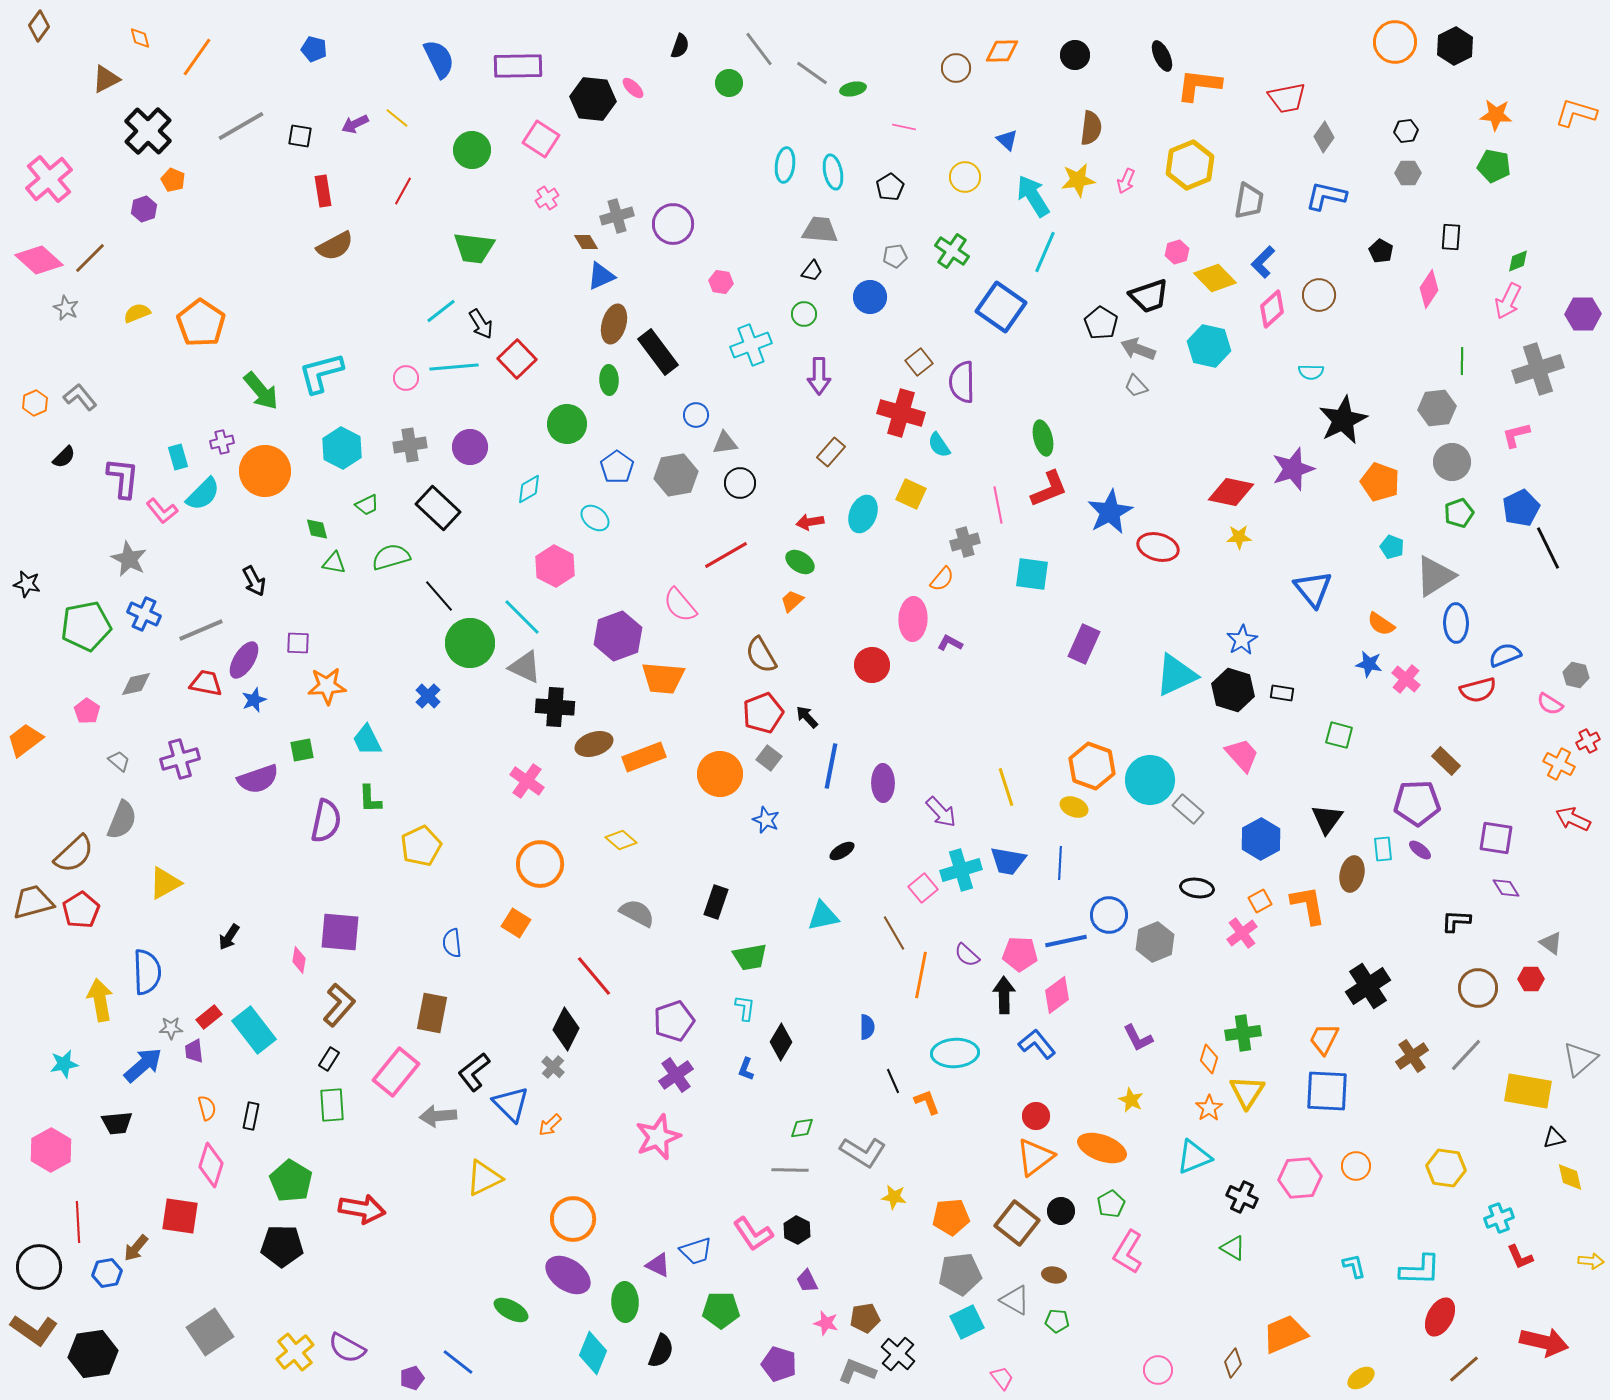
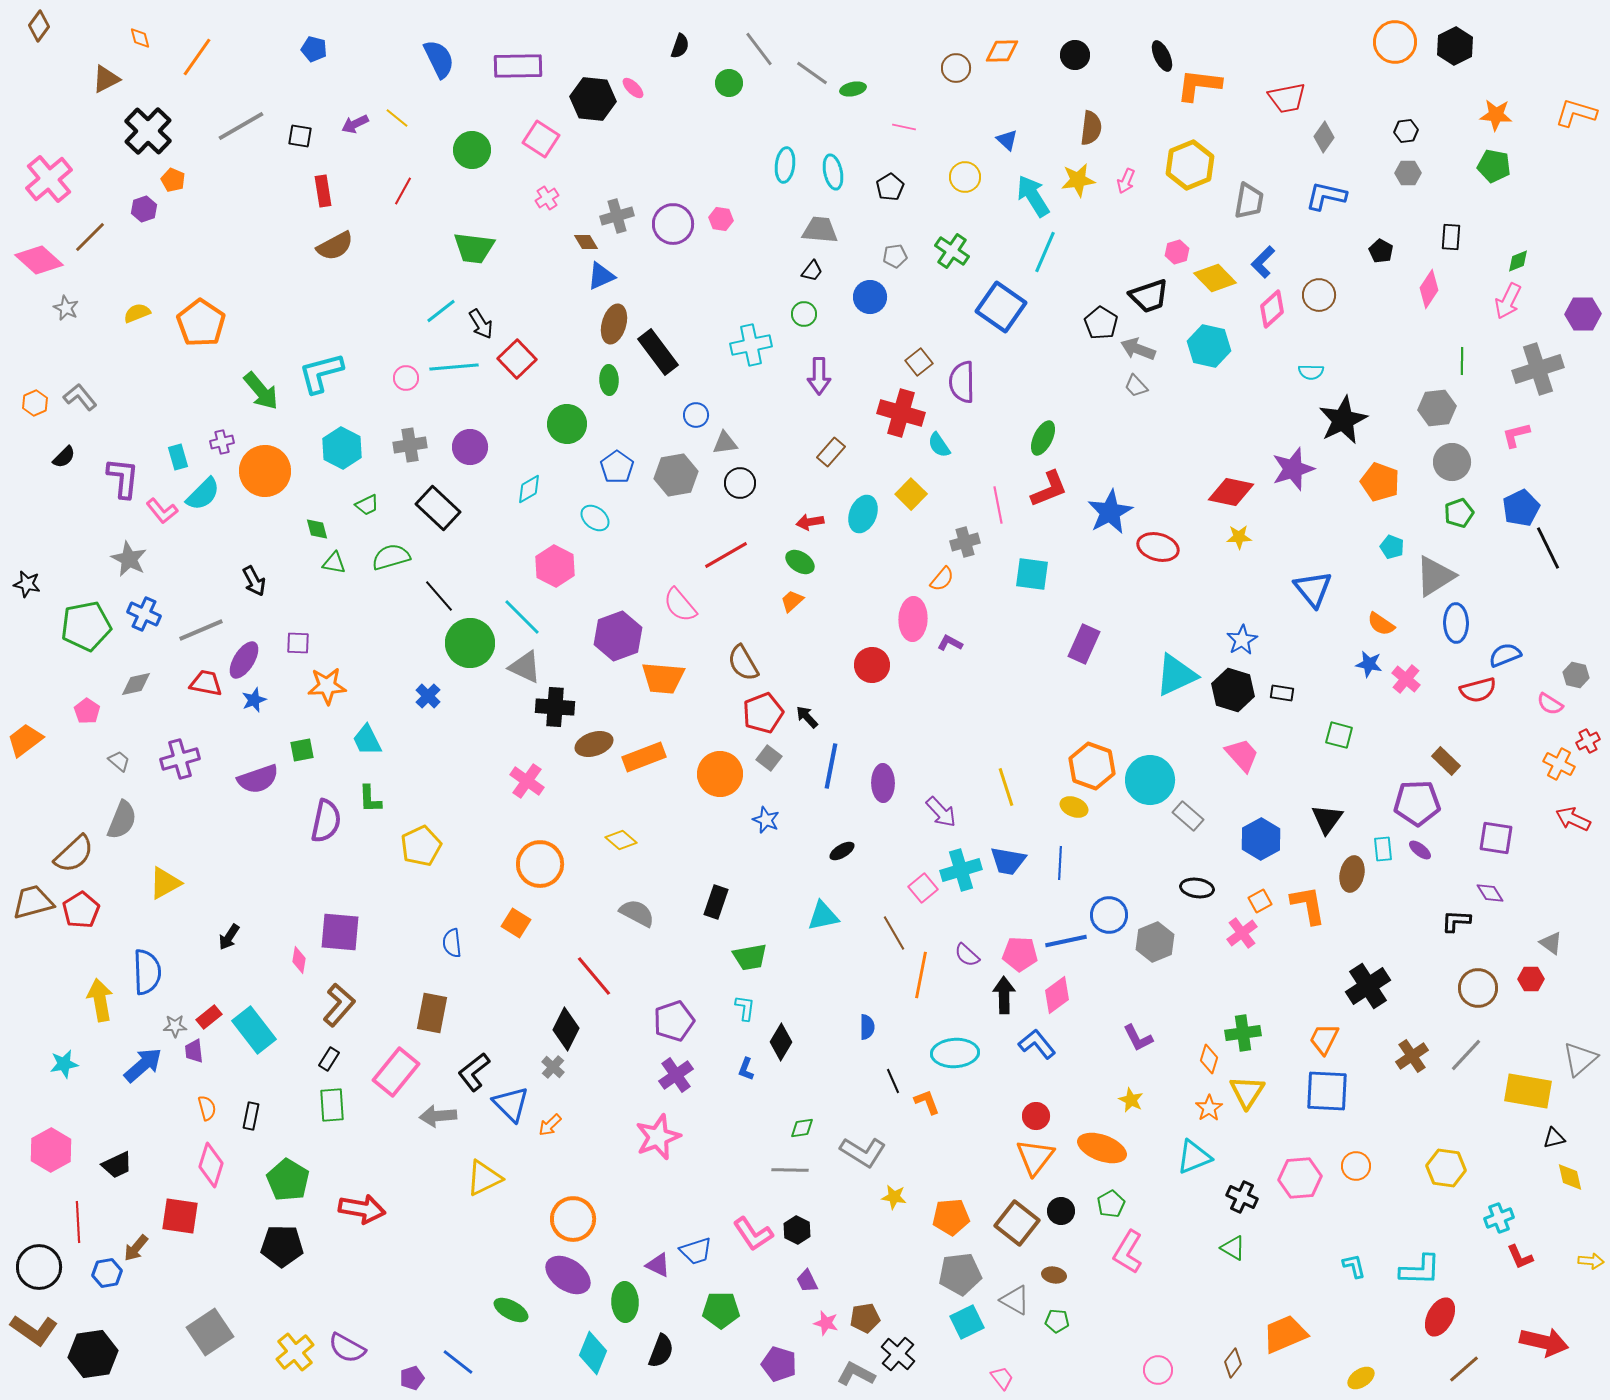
brown line at (90, 258): moved 21 px up
pink hexagon at (721, 282): moved 63 px up
cyan cross at (751, 345): rotated 9 degrees clockwise
green ellipse at (1043, 438): rotated 40 degrees clockwise
yellow square at (911, 494): rotated 20 degrees clockwise
brown semicircle at (761, 655): moved 18 px left, 8 px down
gray rectangle at (1188, 809): moved 7 px down
purple diamond at (1506, 888): moved 16 px left, 5 px down
gray star at (171, 1028): moved 4 px right, 2 px up
black trapezoid at (117, 1123): moved 42 px down; rotated 20 degrees counterclockwise
orange triangle at (1035, 1157): rotated 15 degrees counterclockwise
green pentagon at (291, 1181): moved 3 px left, 1 px up
gray L-shape at (857, 1371): moved 1 px left, 3 px down; rotated 6 degrees clockwise
